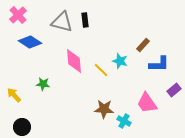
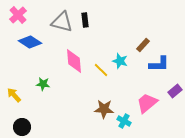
purple rectangle: moved 1 px right, 1 px down
pink trapezoid: rotated 85 degrees clockwise
